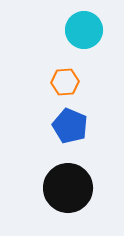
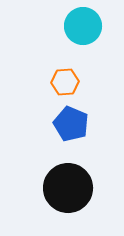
cyan circle: moved 1 px left, 4 px up
blue pentagon: moved 1 px right, 2 px up
